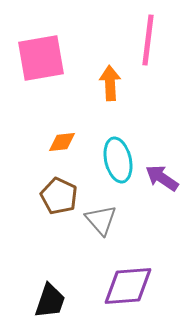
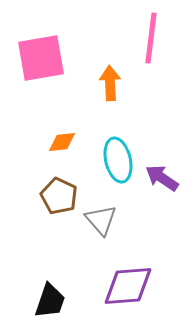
pink line: moved 3 px right, 2 px up
